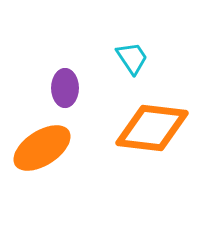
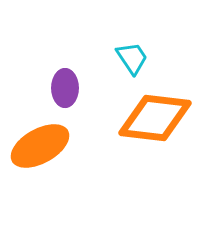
orange diamond: moved 3 px right, 10 px up
orange ellipse: moved 2 px left, 2 px up; rotated 4 degrees clockwise
